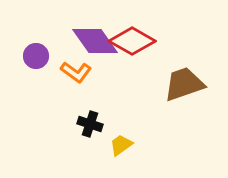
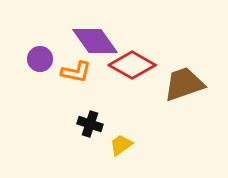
red diamond: moved 24 px down
purple circle: moved 4 px right, 3 px down
orange L-shape: rotated 24 degrees counterclockwise
